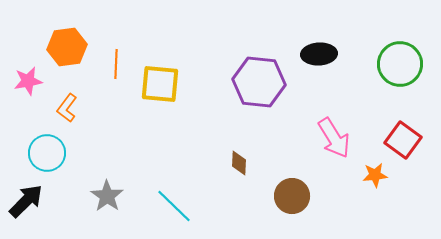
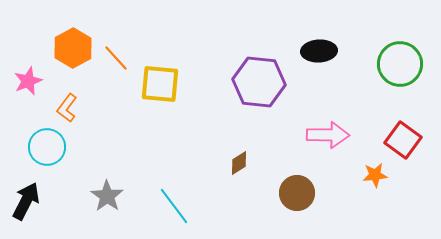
orange hexagon: moved 6 px right, 1 px down; rotated 21 degrees counterclockwise
black ellipse: moved 3 px up
orange line: moved 6 px up; rotated 44 degrees counterclockwise
pink star: rotated 12 degrees counterclockwise
pink arrow: moved 6 px left, 3 px up; rotated 57 degrees counterclockwise
cyan circle: moved 6 px up
brown diamond: rotated 55 degrees clockwise
brown circle: moved 5 px right, 3 px up
black arrow: rotated 18 degrees counterclockwise
cyan line: rotated 9 degrees clockwise
